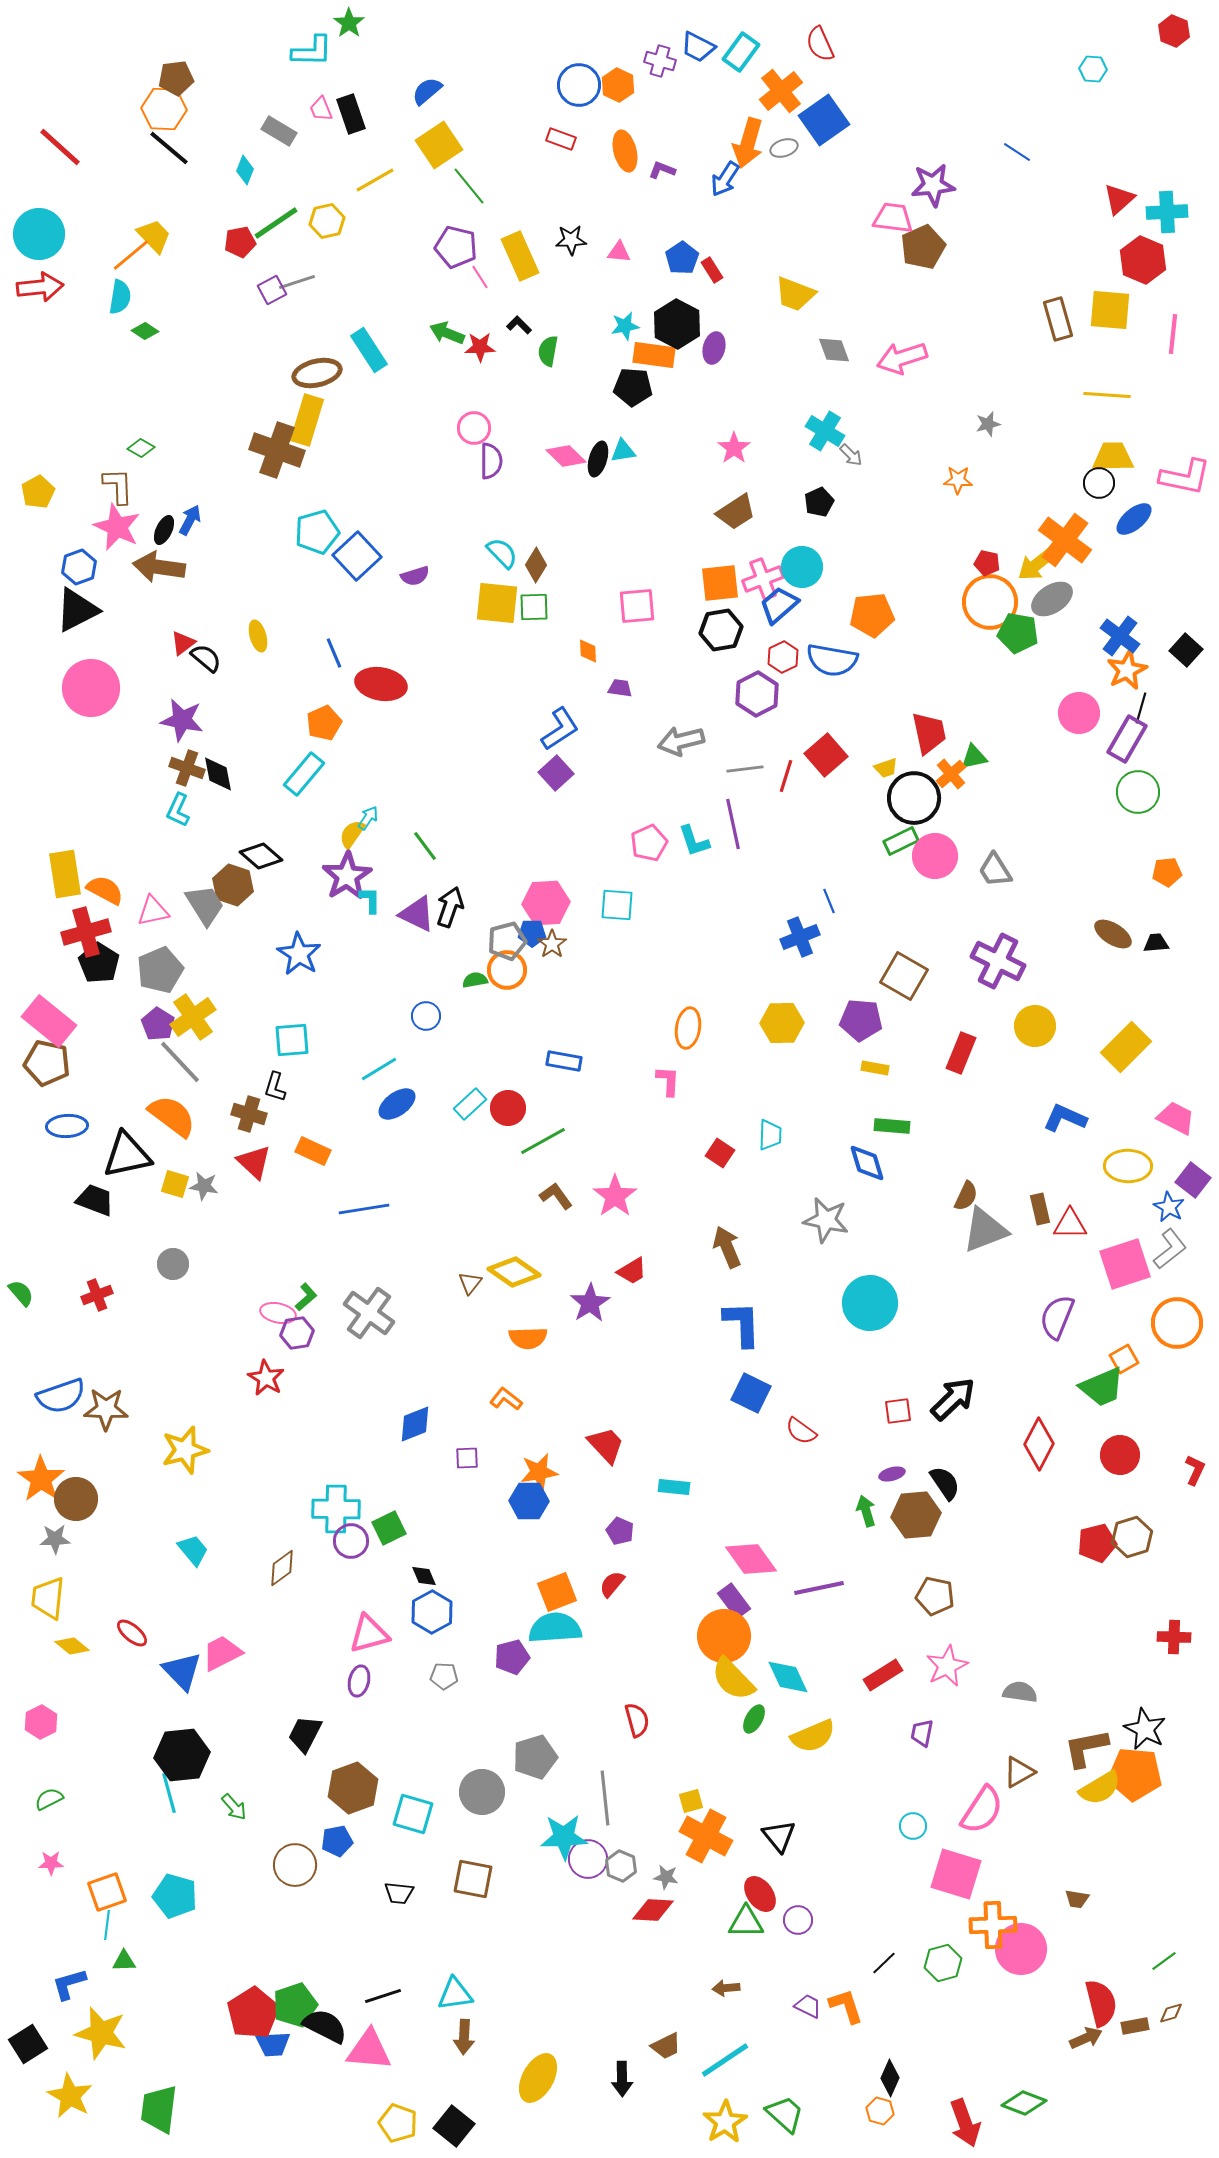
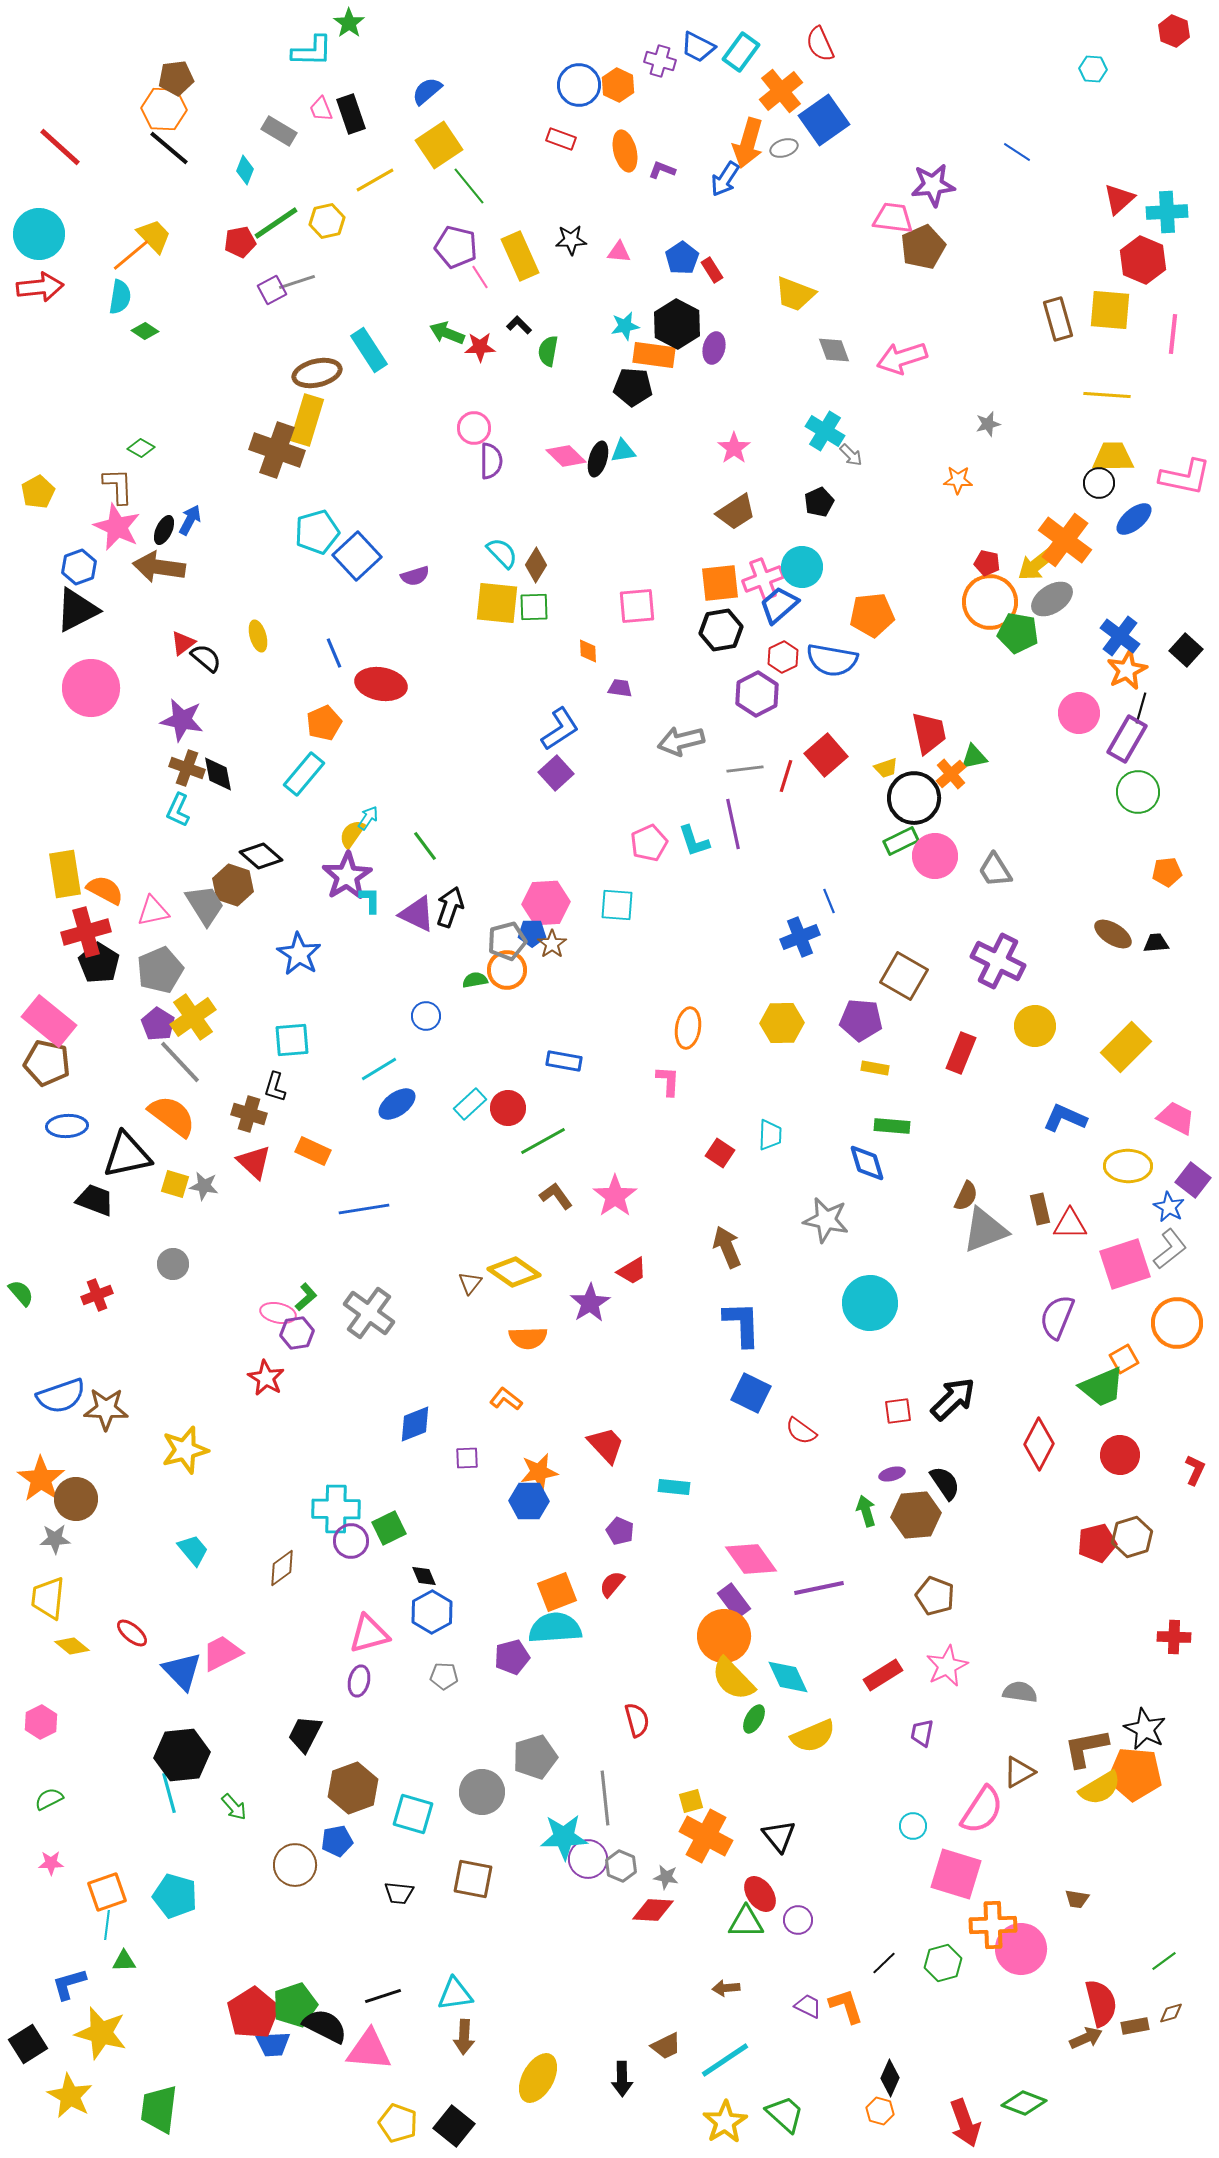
brown pentagon at (935, 1596): rotated 9 degrees clockwise
